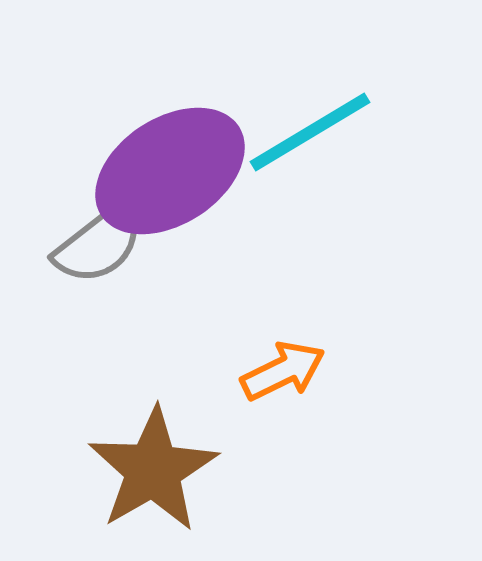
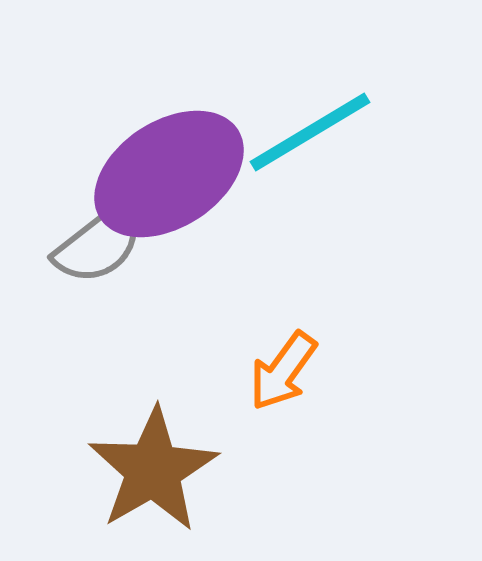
purple ellipse: moved 1 px left, 3 px down
orange arrow: rotated 152 degrees clockwise
